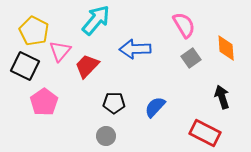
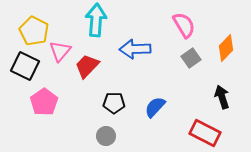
cyan arrow: rotated 36 degrees counterclockwise
orange diamond: rotated 48 degrees clockwise
